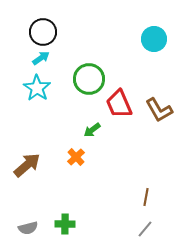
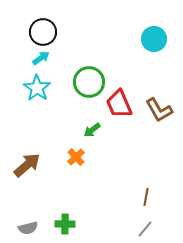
green circle: moved 3 px down
